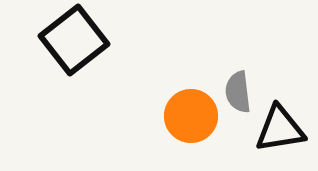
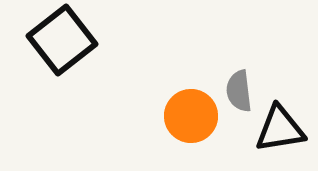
black square: moved 12 px left
gray semicircle: moved 1 px right, 1 px up
